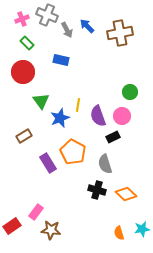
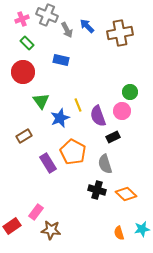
yellow line: rotated 32 degrees counterclockwise
pink circle: moved 5 px up
